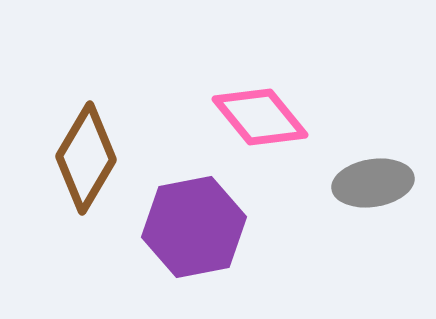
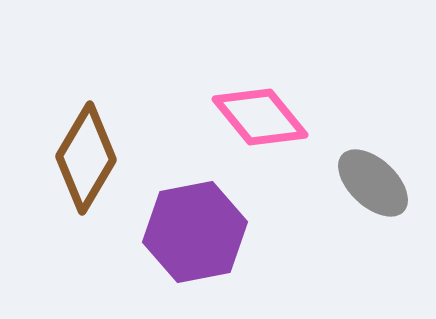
gray ellipse: rotated 52 degrees clockwise
purple hexagon: moved 1 px right, 5 px down
